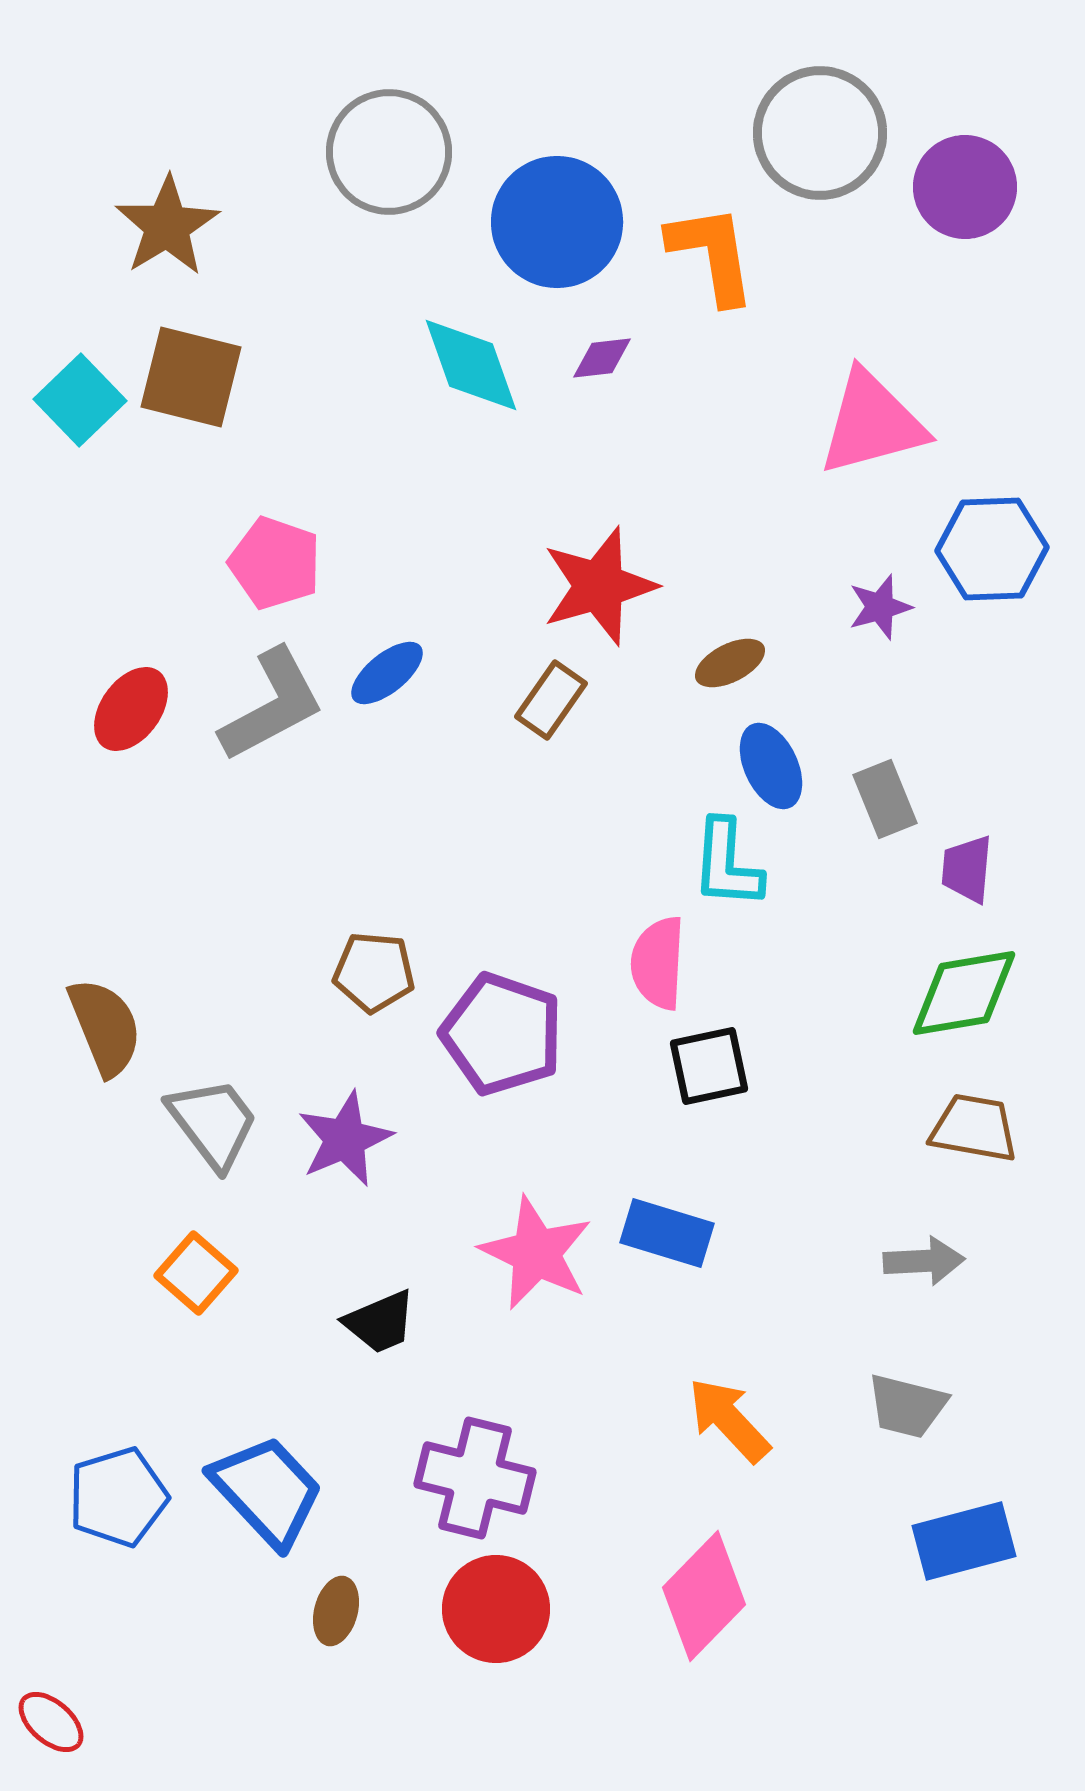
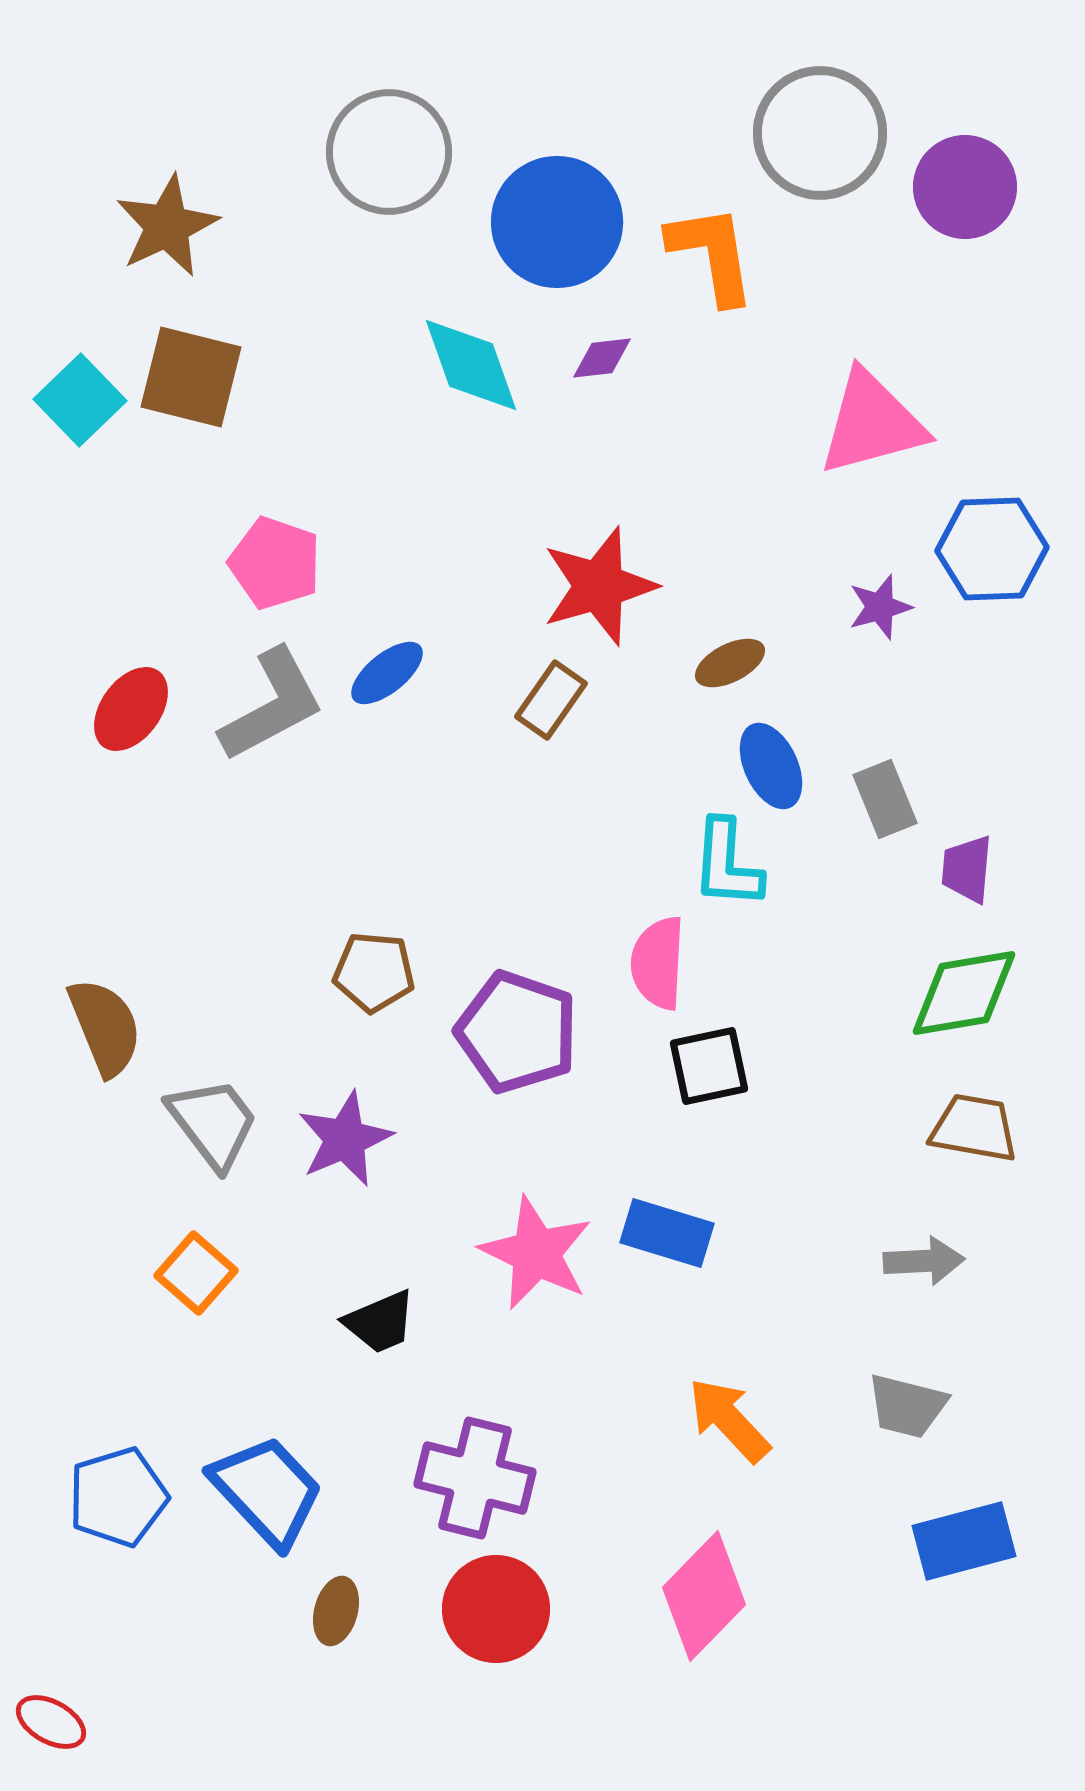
brown star at (167, 226): rotated 6 degrees clockwise
purple pentagon at (502, 1034): moved 15 px right, 2 px up
red ellipse at (51, 1722): rotated 12 degrees counterclockwise
